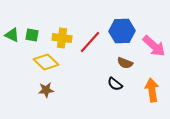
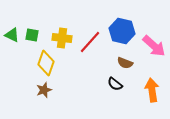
blue hexagon: rotated 15 degrees clockwise
yellow diamond: moved 1 px down; rotated 65 degrees clockwise
brown star: moved 2 px left; rotated 14 degrees counterclockwise
